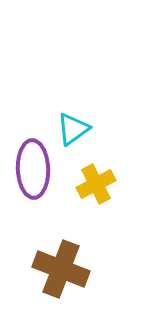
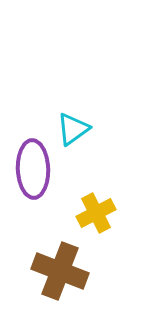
yellow cross: moved 29 px down
brown cross: moved 1 px left, 2 px down
